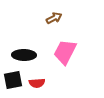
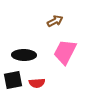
brown arrow: moved 1 px right, 3 px down
